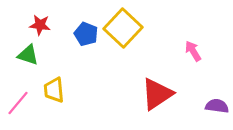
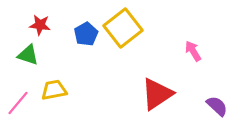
yellow square: rotated 9 degrees clockwise
blue pentagon: rotated 20 degrees clockwise
yellow trapezoid: rotated 84 degrees clockwise
purple semicircle: rotated 35 degrees clockwise
